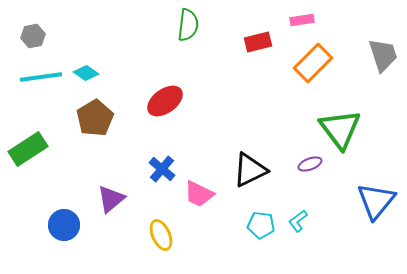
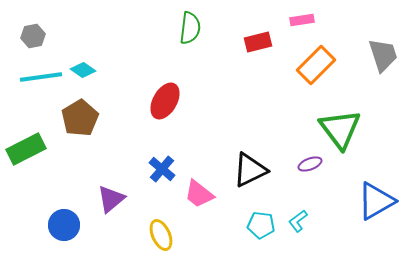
green semicircle: moved 2 px right, 3 px down
orange rectangle: moved 3 px right, 2 px down
cyan diamond: moved 3 px left, 3 px up
red ellipse: rotated 24 degrees counterclockwise
brown pentagon: moved 15 px left
green rectangle: moved 2 px left; rotated 6 degrees clockwise
pink trapezoid: rotated 12 degrees clockwise
blue triangle: rotated 21 degrees clockwise
